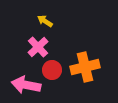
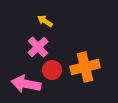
pink arrow: moved 1 px up
